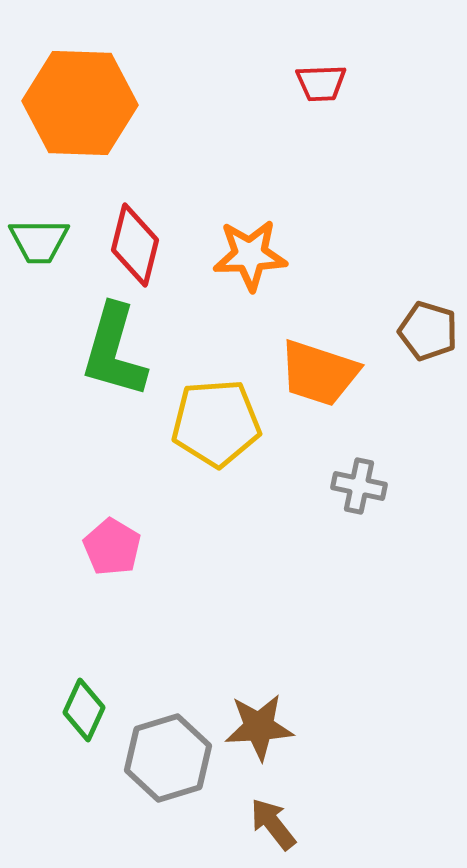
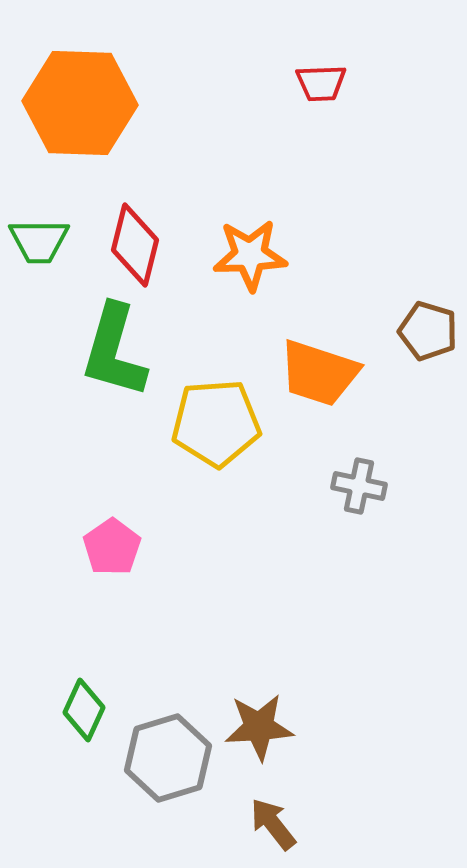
pink pentagon: rotated 6 degrees clockwise
